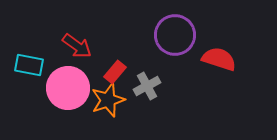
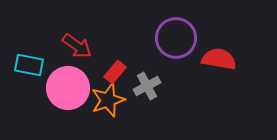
purple circle: moved 1 px right, 3 px down
red semicircle: rotated 8 degrees counterclockwise
